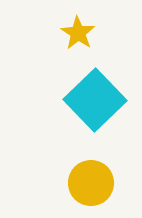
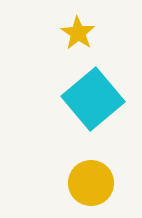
cyan square: moved 2 px left, 1 px up; rotated 4 degrees clockwise
